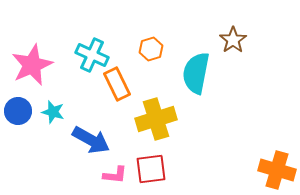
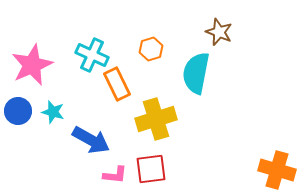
brown star: moved 14 px left, 8 px up; rotated 16 degrees counterclockwise
